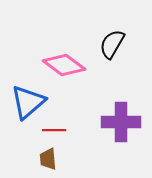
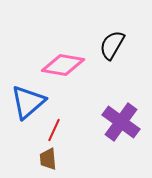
black semicircle: moved 1 px down
pink diamond: moved 1 px left; rotated 27 degrees counterclockwise
purple cross: rotated 36 degrees clockwise
red line: rotated 65 degrees counterclockwise
